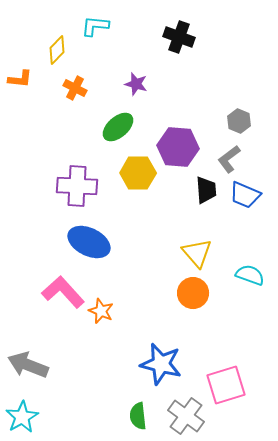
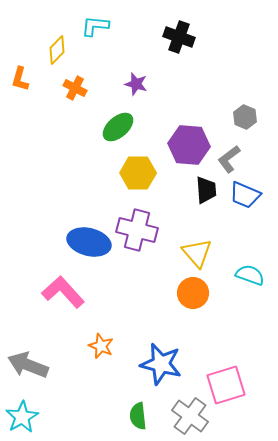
orange L-shape: rotated 100 degrees clockwise
gray hexagon: moved 6 px right, 4 px up
purple hexagon: moved 11 px right, 2 px up
purple cross: moved 60 px right, 44 px down; rotated 12 degrees clockwise
blue ellipse: rotated 12 degrees counterclockwise
orange star: moved 35 px down
gray cross: moved 4 px right
